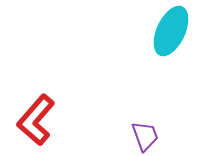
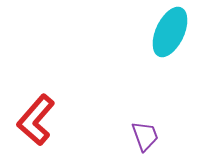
cyan ellipse: moved 1 px left, 1 px down
